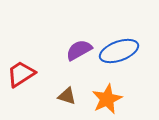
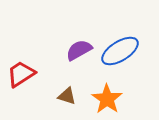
blue ellipse: moved 1 px right; rotated 12 degrees counterclockwise
orange star: rotated 12 degrees counterclockwise
